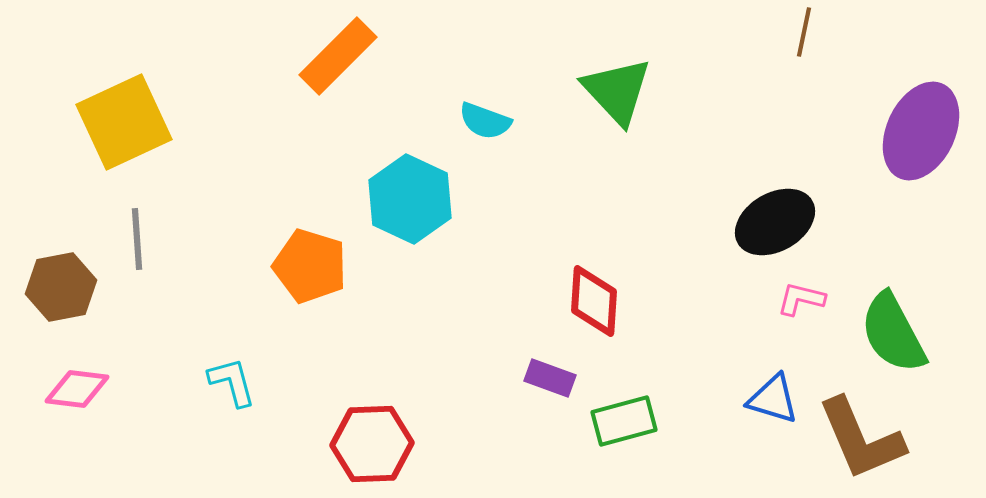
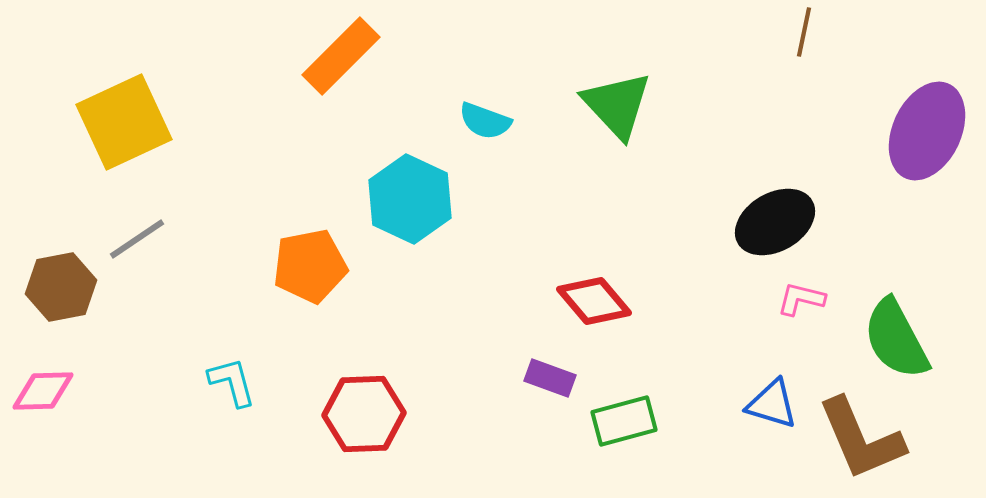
orange rectangle: moved 3 px right
green triangle: moved 14 px down
purple ellipse: moved 6 px right
gray line: rotated 60 degrees clockwise
orange pentagon: rotated 28 degrees counterclockwise
red diamond: rotated 44 degrees counterclockwise
green semicircle: moved 3 px right, 6 px down
pink diamond: moved 34 px left, 2 px down; rotated 8 degrees counterclockwise
blue triangle: moved 1 px left, 5 px down
red hexagon: moved 8 px left, 30 px up
